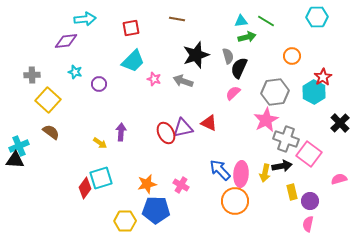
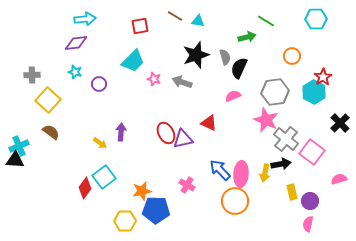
cyan hexagon at (317, 17): moved 1 px left, 2 px down
brown line at (177, 19): moved 2 px left, 3 px up; rotated 21 degrees clockwise
cyan triangle at (241, 21): moved 43 px left; rotated 16 degrees clockwise
red square at (131, 28): moved 9 px right, 2 px up
purple diamond at (66, 41): moved 10 px right, 2 px down
gray semicircle at (228, 56): moved 3 px left, 1 px down
gray arrow at (183, 81): moved 1 px left, 1 px down
pink semicircle at (233, 93): moved 3 px down; rotated 21 degrees clockwise
pink star at (266, 120): rotated 20 degrees counterclockwise
purple triangle at (183, 128): moved 11 px down
gray cross at (286, 139): rotated 20 degrees clockwise
pink square at (309, 154): moved 3 px right, 2 px up
black arrow at (282, 166): moved 1 px left, 2 px up
cyan square at (101, 178): moved 3 px right, 1 px up; rotated 20 degrees counterclockwise
orange star at (147, 184): moved 5 px left, 7 px down
pink cross at (181, 185): moved 6 px right
